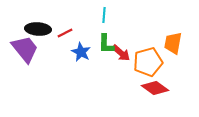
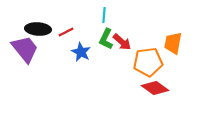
red line: moved 1 px right, 1 px up
green L-shape: moved 5 px up; rotated 25 degrees clockwise
red arrow: moved 1 px right, 11 px up
orange pentagon: rotated 8 degrees clockwise
